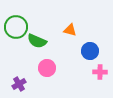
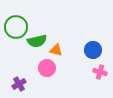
orange triangle: moved 14 px left, 20 px down
green semicircle: rotated 36 degrees counterclockwise
blue circle: moved 3 px right, 1 px up
pink cross: rotated 16 degrees clockwise
